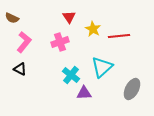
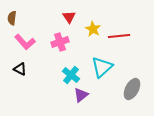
brown semicircle: rotated 72 degrees clockwise
pink L-shape: moved 1 px right; rotated 100 degrees clockwise
purple triangle: moved 3 px left, 2 px down; rotated 35 degrees counterclockwise
